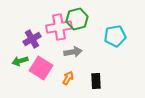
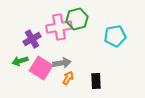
gray arrow: moved 11 px left, 11 px down
